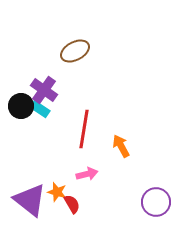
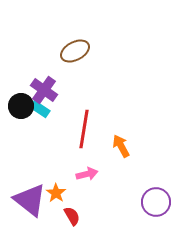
orange star: moved 1 px left, 1 px down; rotated 18 degrees clockwise
red semicircle: moved 12 px down
